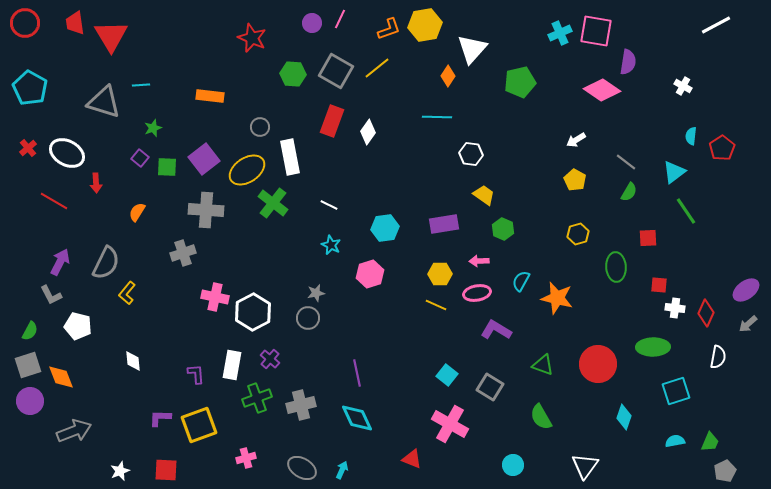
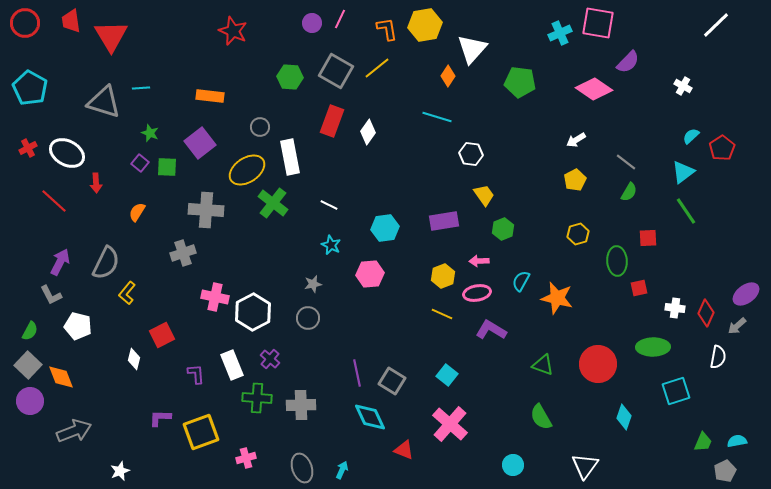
red trapezoid at (75, 23): moved 4 px left, 2 px up
white line at (716, 25): rotated 16 degrees counterclockwise
orange L-shape at (389, 29): moved 2 px left; rotated 80 degrees counterclockwise
pink square at (596, 31): moved 2 px right, 8 px up
red star at (252, 38): moved 19 px left, 7 px up
purple semicircle at (628, 62): rotated 35 degrees clockwise
green hexagon at (293, 74): moved 3 px left, 3 px down
green pentagon at (520, 82): rotated 20 degrees clockwise
cyan line at (141, 85): moved 3 px down
pink diamond at (602, 90): moved 8 px left, 1 px up
cyan line at (437, 117): rotated 16 degrees clockwise
green star at (153, 128): moved 3 px left, 5 px down; rotated 30 degrees counterclockwise
cyan semicircle at (691, 136): rotated 42 degrees clockwise
red cross at (28, 148): rotated 12 degrees clockwise
purple square at (140, 158): moved 5 px down
purple square at (204, 159): moved 4 px left, 16 px up
cyan triangle at (674, 172): moved 9 px right
yellow pentagon at (575, 180): rotated 15 degrees clockwise
yellow trapezoid at (484, 195): rotated 20 degrees clockwise
red line at (54, 201): rotated 12 degrees clockwise
purple rectangle at (444, 224): moved 3 px up
green hexagon at (503, 229): rotated 15 degrees clockwise
green ellipse at (616, 267): moved 1 px right, 6 px up
pink hexagon at (370, 274): rotated 12 degrees clockwise
yellow hexagon at (440, 274): moved 3 px right, 2 px down; rotated 20 degrees counterclockwise
red square at (659, 285): moved 20 px left, 3 px down; rotated 18 degrees counterclockwise
purple ellipse at (746, 290): moved 4 px down
gray star at (316, 293): moved 3 px left, 9 px up
yellow line at (436, 305): moved 6 px right, 9 px down
gray arrow at (748, 324): moved 11 px left, 2 px down
purple L-shape at (496, 330): moved 5 px left
white diamond at (133, 361): moved 1 px right, 2 px up; rotated 20 degrees clockwise
gray square at (28, 365): rotated 28 degrees counterclockwise
white rectangle at (232, 365): rotated 32 degrees counterclockwise
gray square at (490, 387): moved 98 px left, 6 px up
green cross at (257, 398): rotated 24 degrees clockwise
gray cross at (301, 405): rotated 12 degrees clockwise
cyan diamond at (357, 418): moved 13 px right, 1 px up
pink cross at (450, 424): rotated 12 degrees clockwise
yellow square at (199, 425): moved 2 px right, 7 px down
cyan semicircle at (675, 441): moved 62 px right
green trapezoid at (710, 442): moved 7 px left
red triangle at (412, 459): moved 8 px left, 9 px up
gray ellipse at (302, 468): rotated 40 degrees clockwise
red square at (166, 470): moved 4 px left, 135 px up; rotated 30 degrees counterclockwise
